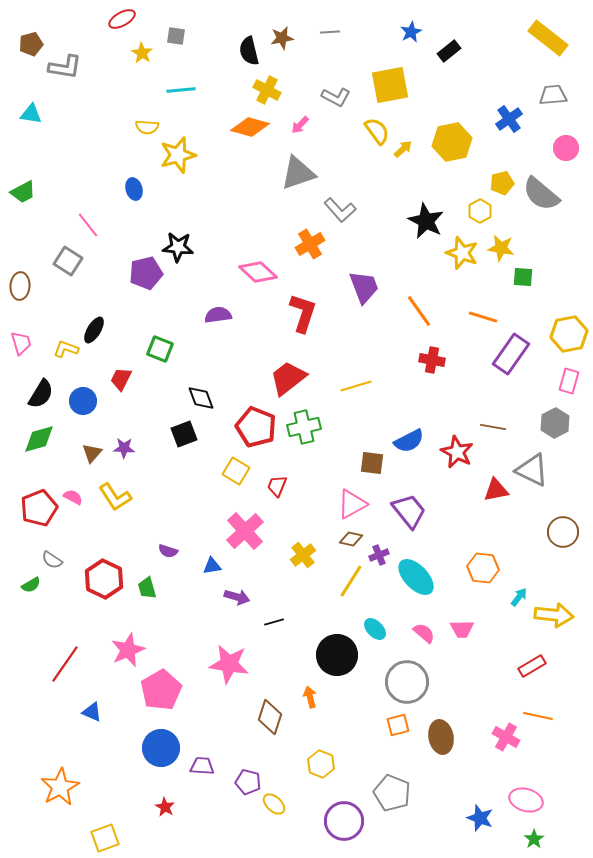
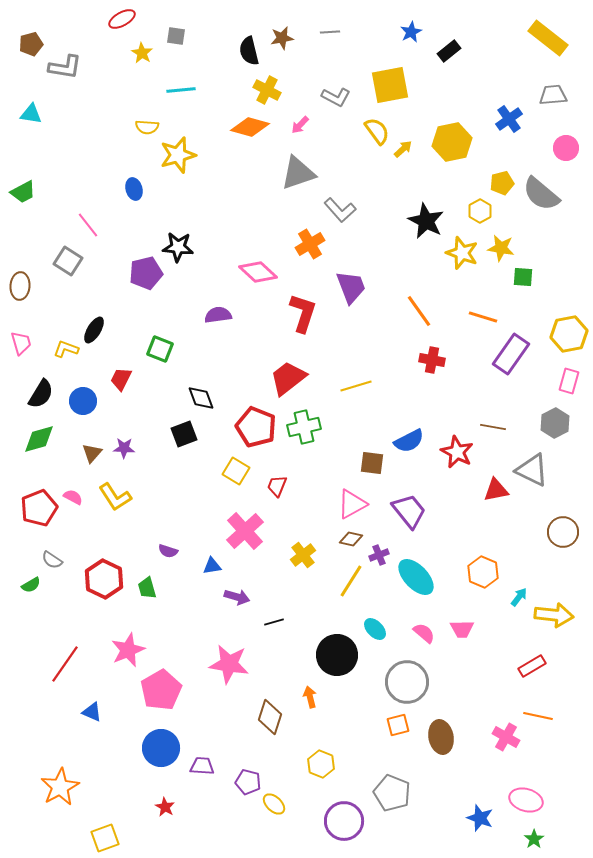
purple trapezoid at (364, 287): moved 13 px left
orange hexagon at (483, 568): moved 4 px down; rotated 16 degrees clockwise
